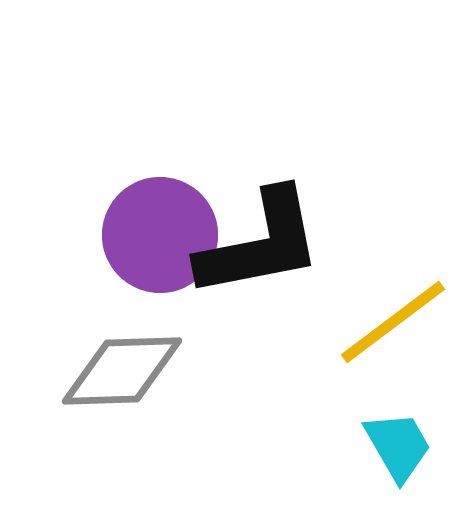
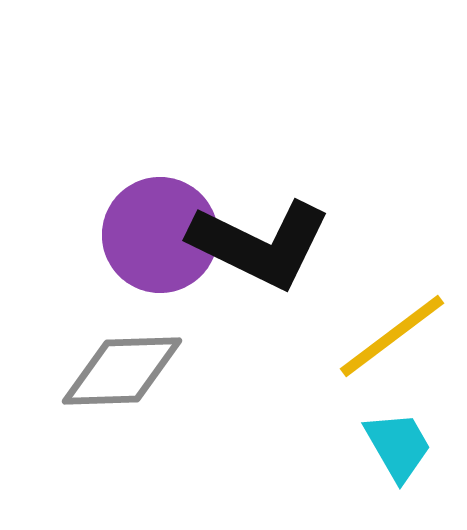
black L-shape: rotated 37 degrees clockwise
yellow line: moved 1 px left, 14 px down
